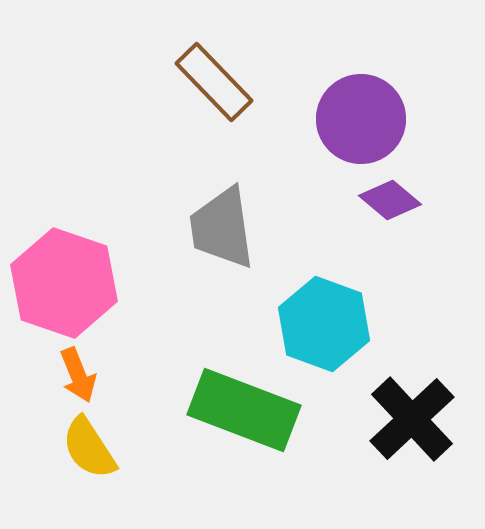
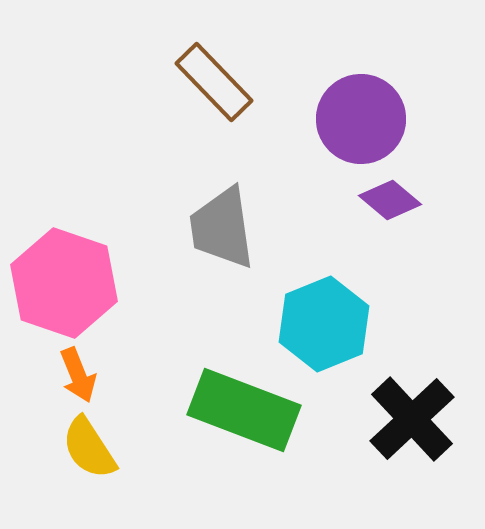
cyan hexagon: rotated 18 degrees clockwise
